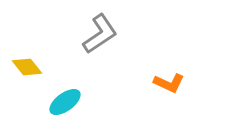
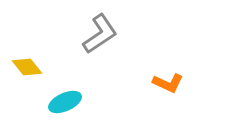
orange L-shape: moved 1 px left
cyan ellipse: rotated 12 degrees clockwise
